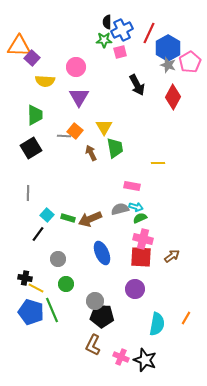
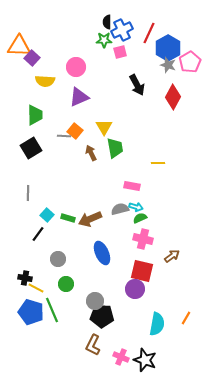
purple triangle at (79, 97): rotated 35 degrees clockwise
red square at (141, 257): moved 1 px right, 14 px down; rotated 10 degrees clockwise
